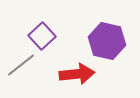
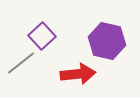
gray line: moved 2 px up
red arrow: moved 1 px right
